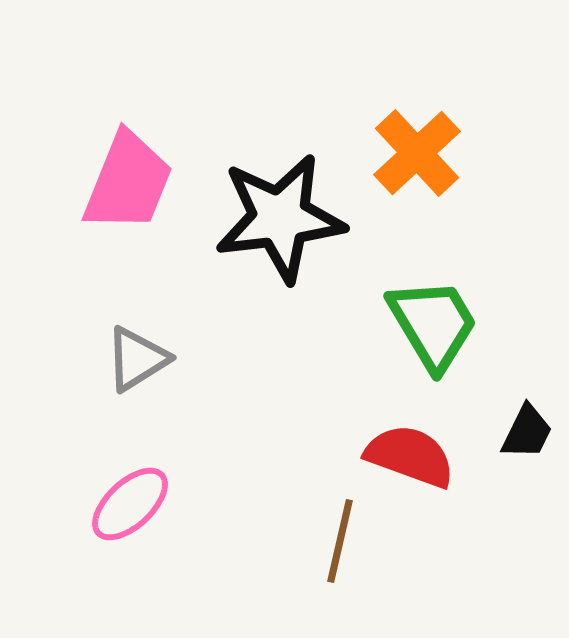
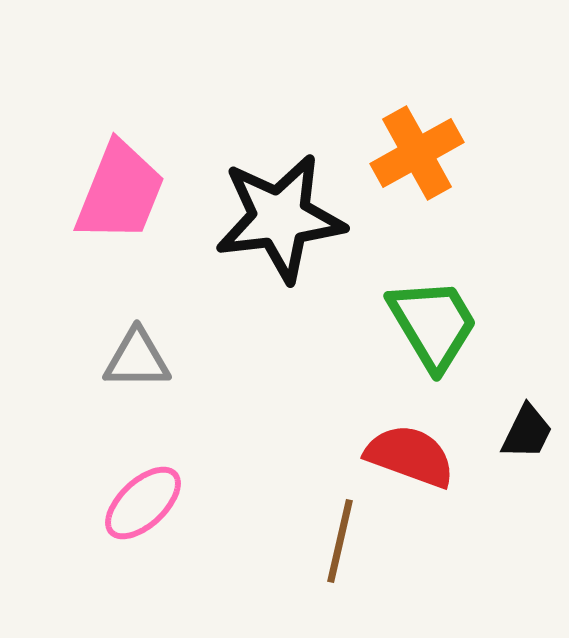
orange cross: rotated 14 degrees clockwise
pink trapezoid: moved 8 px left, 10 px down
gray triangle: rotated 32 degrees clockwise
pink ellipse: moved 13 px right, 1 px up
